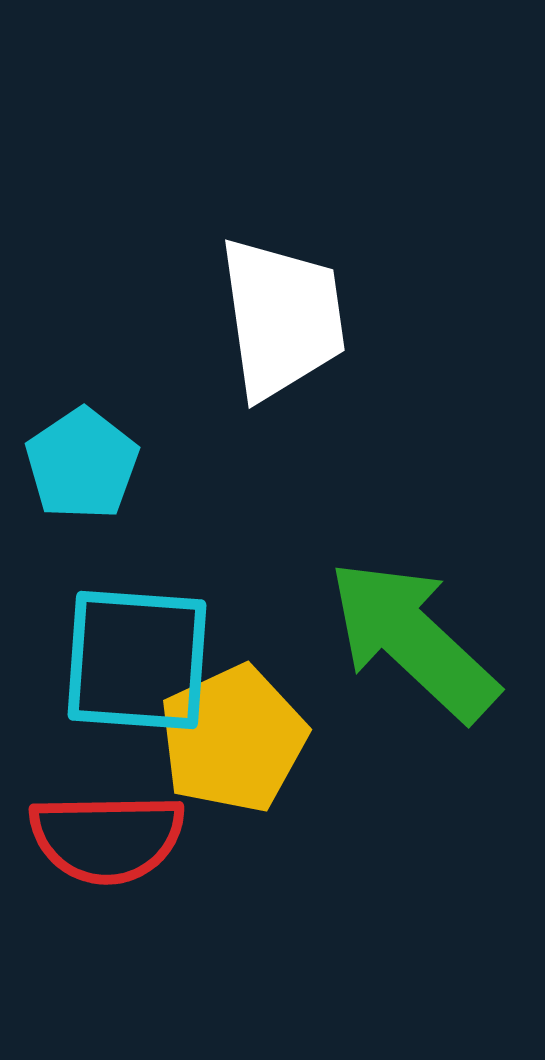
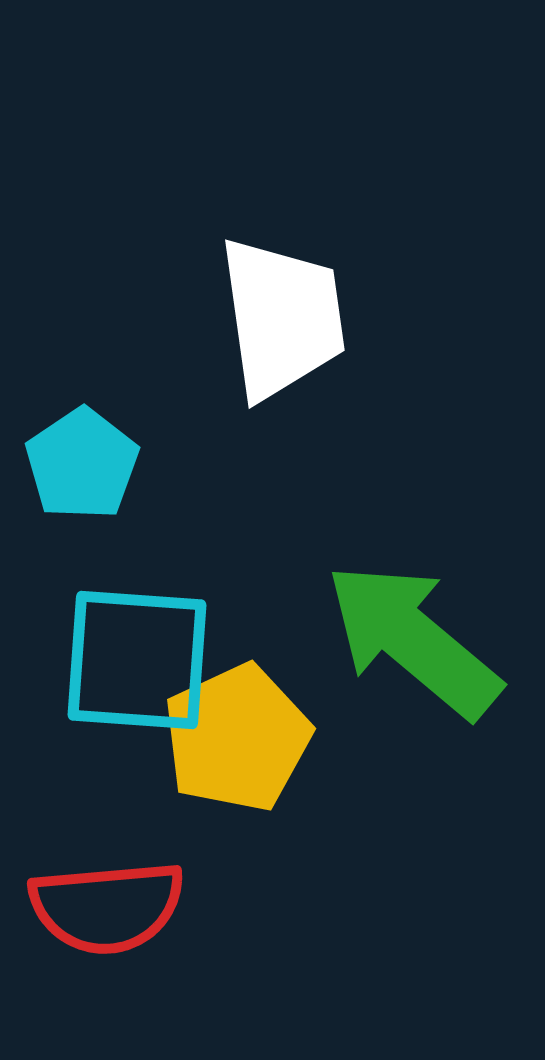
green arrow: rotated 3 degrees counterclockwise
yellow pentagon: moved 4 px right, 1 px up
red semicircle: moved 69 px down; rotated 4 degrees counterclockwise
